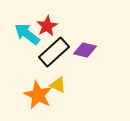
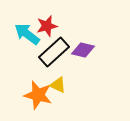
red star: rotated 15 degrees clockwise
purple diamond: moved 2 px left
orange star: rotated 12 degrees counterclockwise
